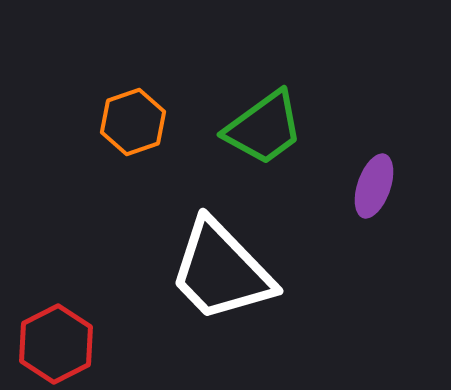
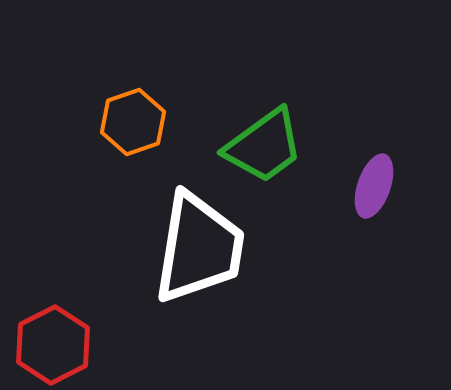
green trapezoid: moved 18 px down
white trapezoid: moved 22 px left, 23 px up; rotated 127 degrees counterclockwise
red hexagon: moved 3 px left, 1 px down
